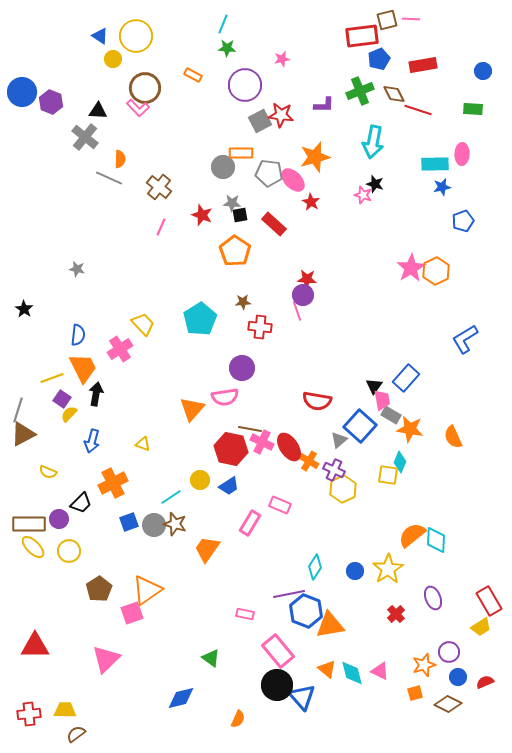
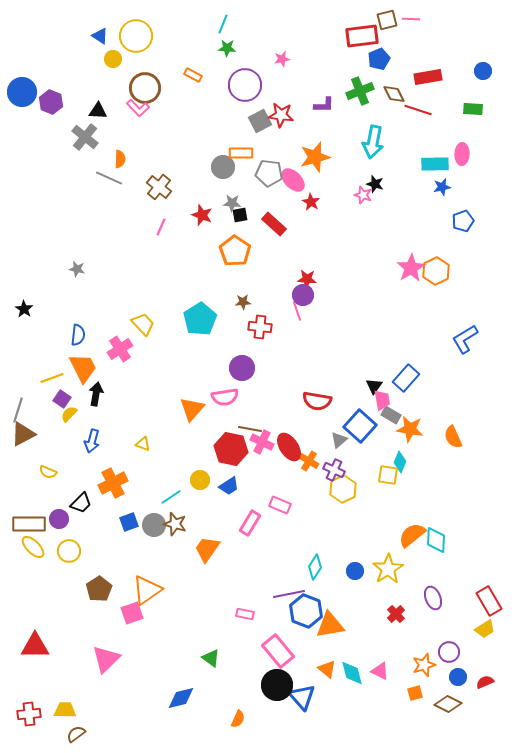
red rectangle at (423, 65): moved 5 px right, 12 px down
yellow trapezoid at (481, 627): moved 4 px right, 2 px down
